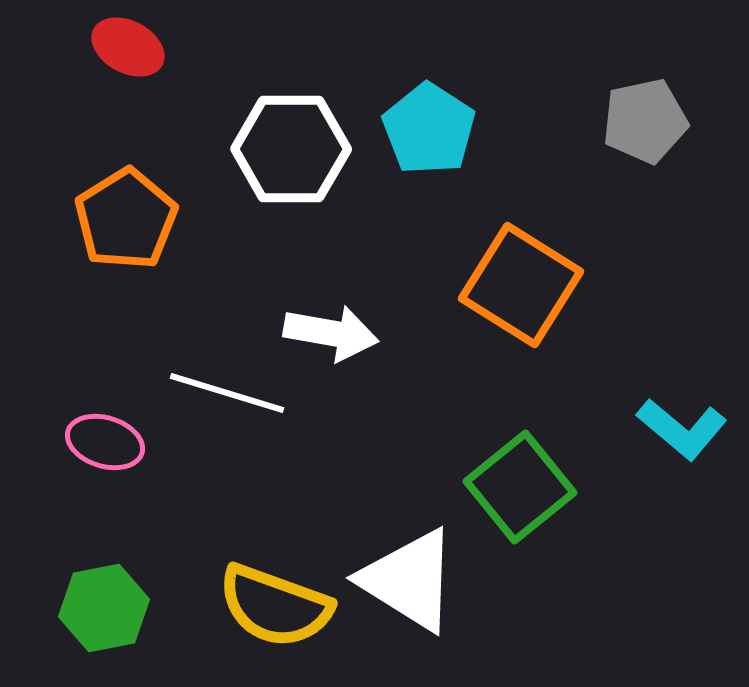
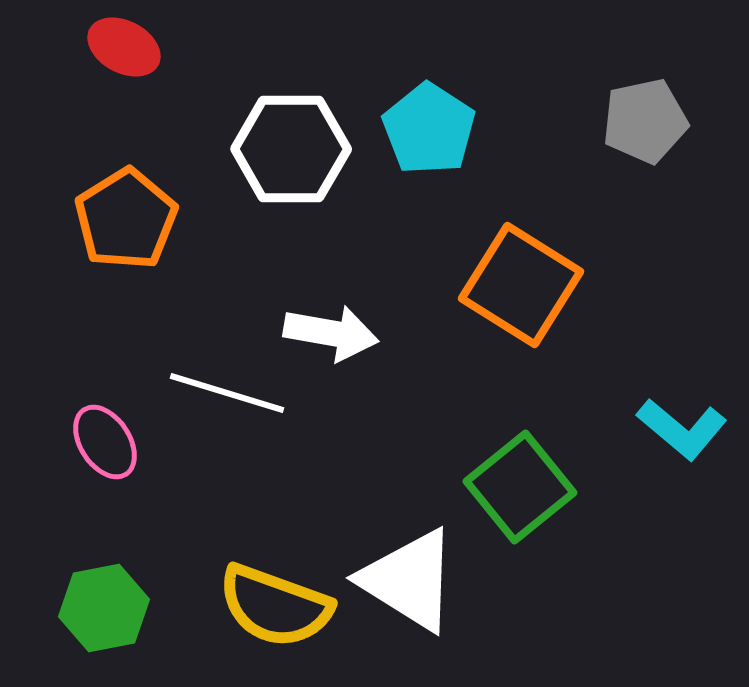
red ellipse: moved 4 px left
pink ellipse: rotated 40 degrees clockwise
